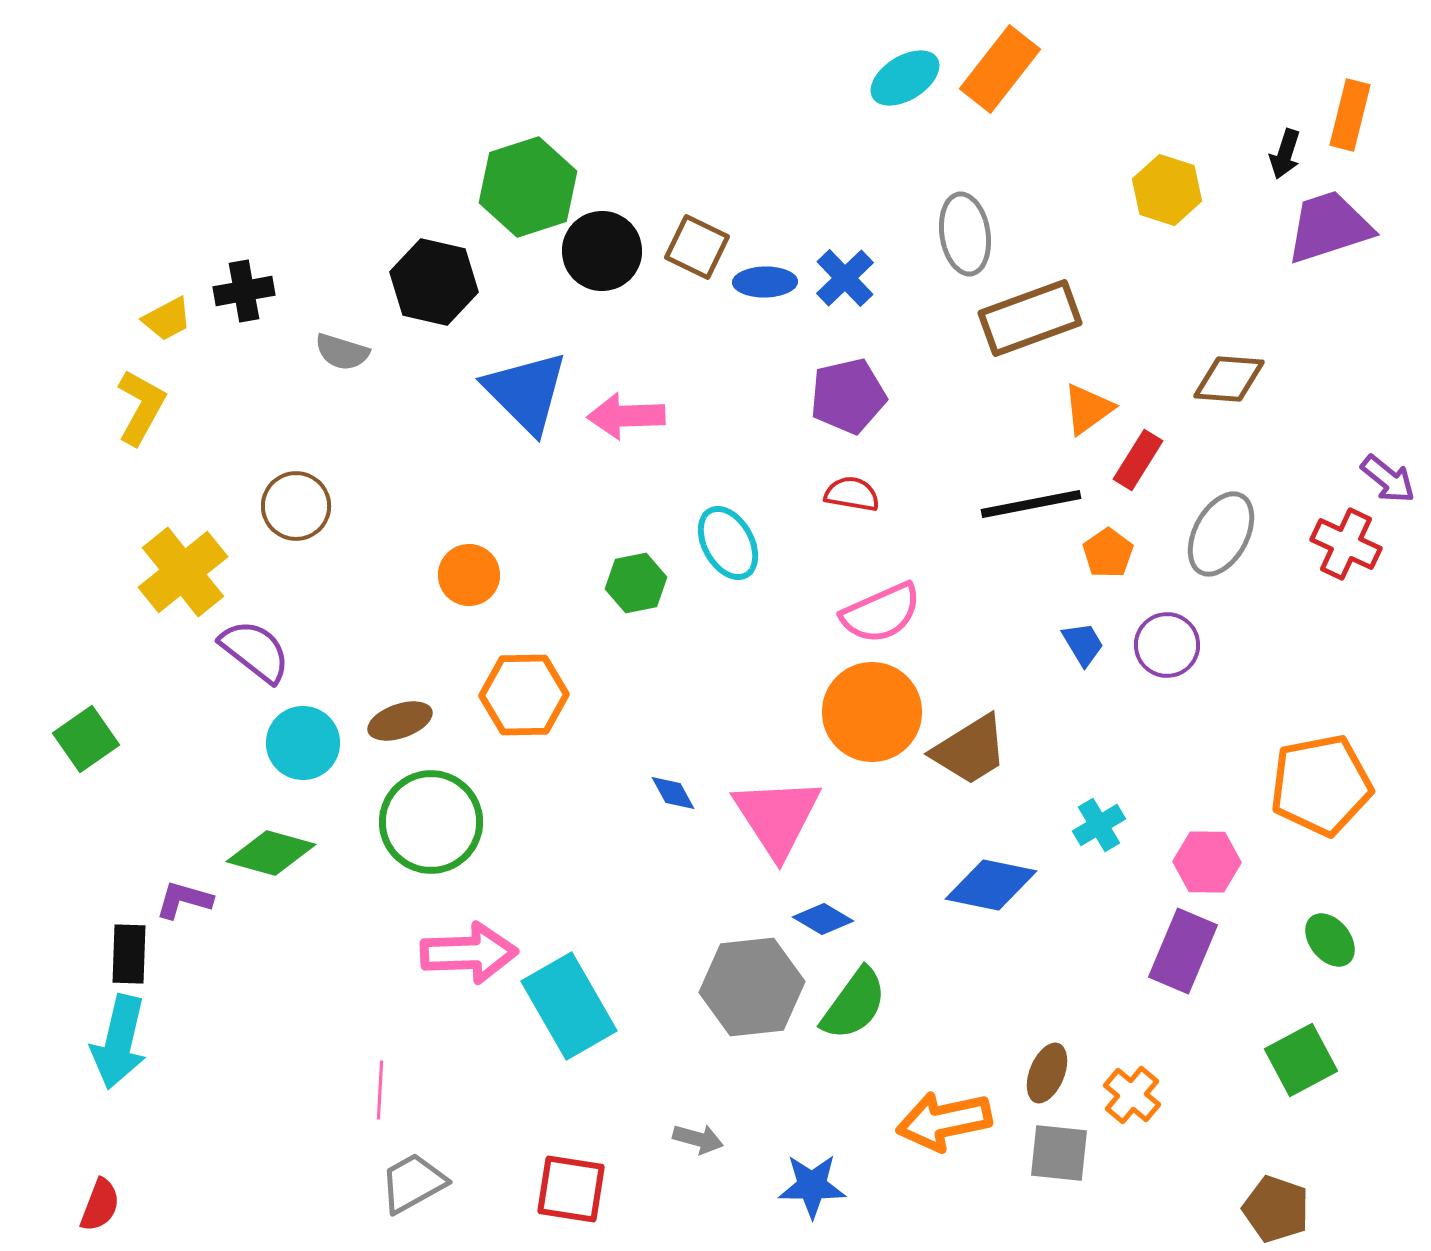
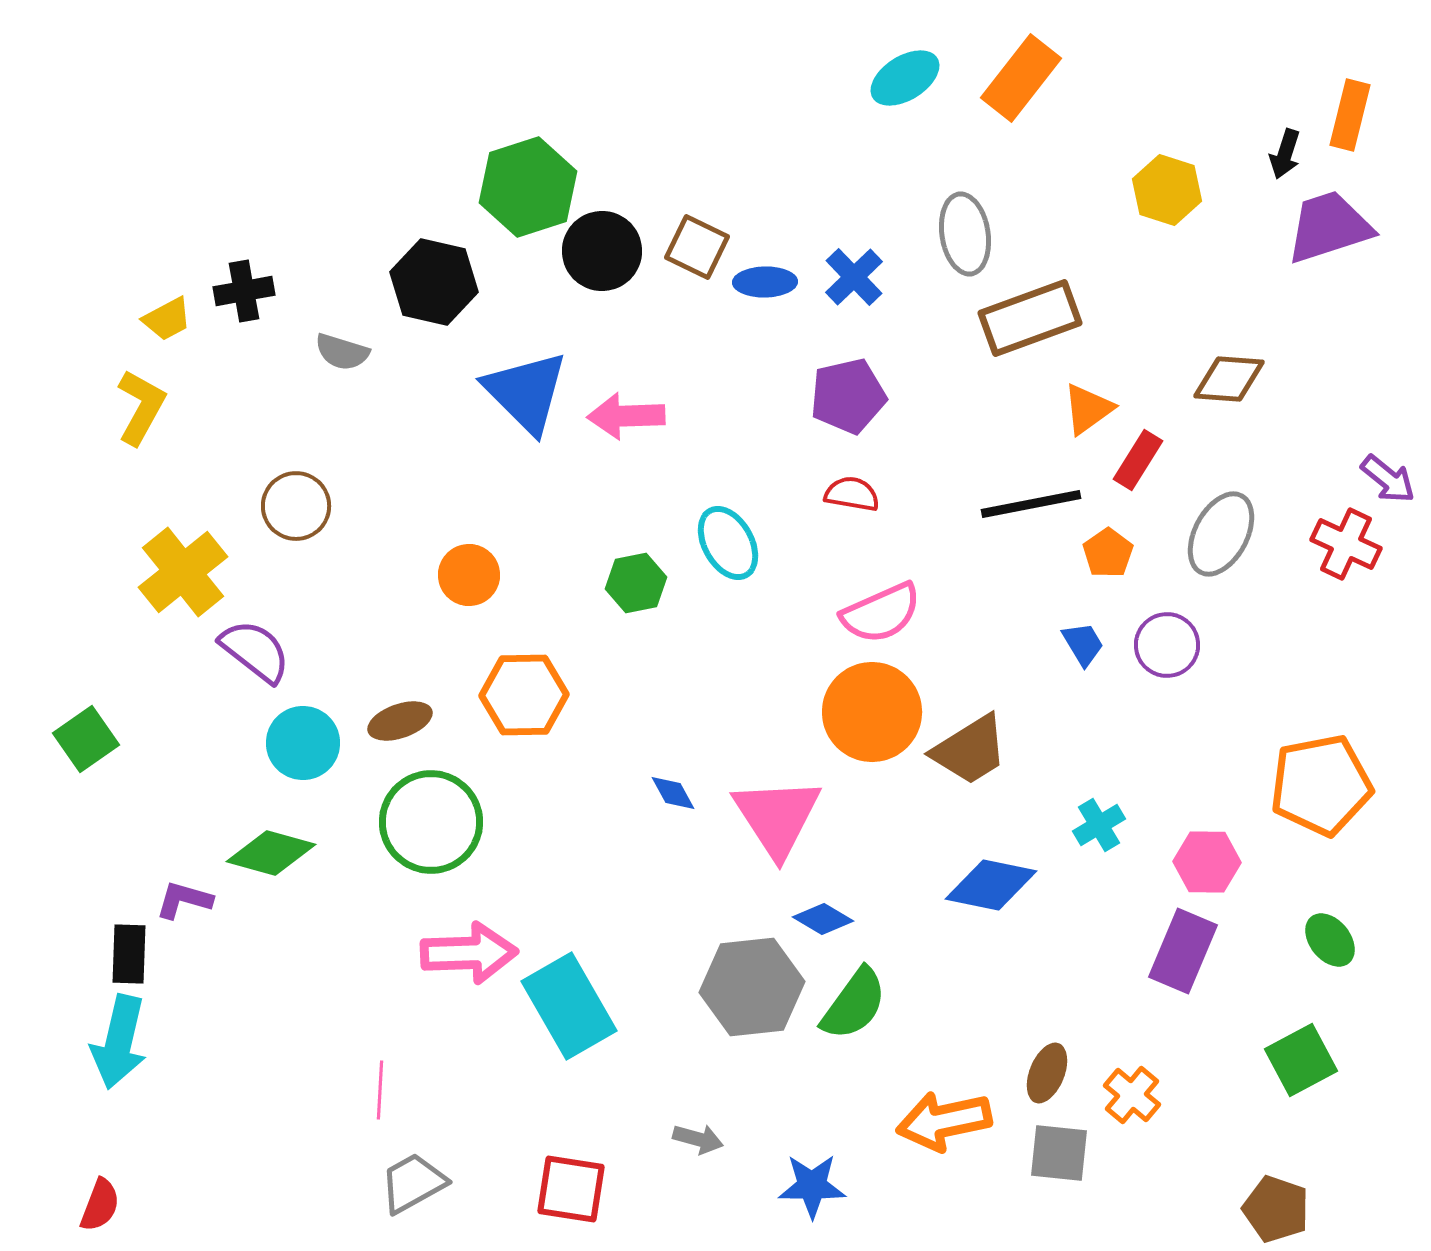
orange rectangle at (1000, 69): moved 21 px right, 9 px down
blue cross at (845, 278): moved 9 px right, 1 px up
